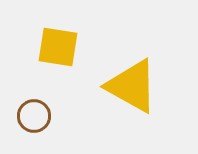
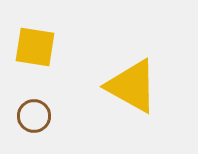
yellow square: moved 23 px left
